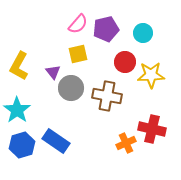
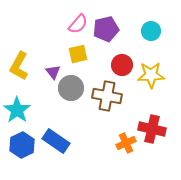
cyan circle: moved 8 px right, 2 px up
red circle: moved 3 px left, 3 px down
blue hexagon: rotated 10 degrees counterclockwise
